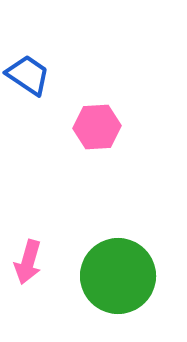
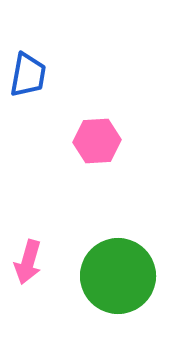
blue trapezoid: rotated 66 degrees clockwise
pink hexagon: moved 14 px down
